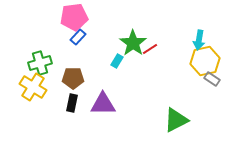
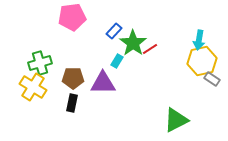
pink pentagon: moved 2 px left
blue rectangle: moved 36 px right, 6 px up
yellow hexagon: moved 3 px left
purple triangle: moved 21 px up
